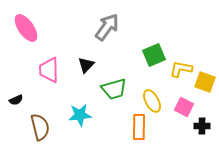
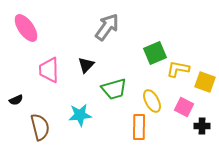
green square: moved 1 px right, 2 px up
yellow L-shape: moved 3 px left
